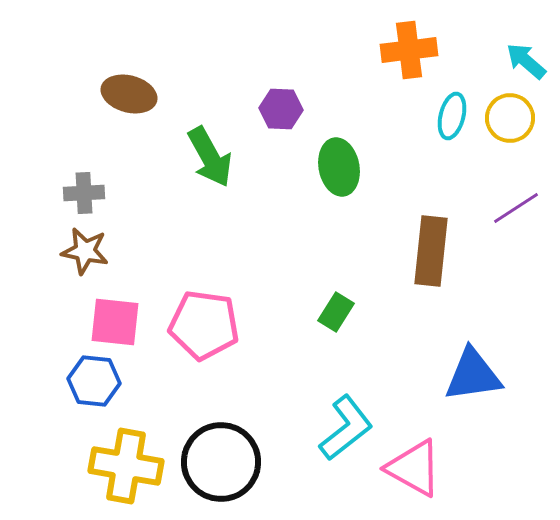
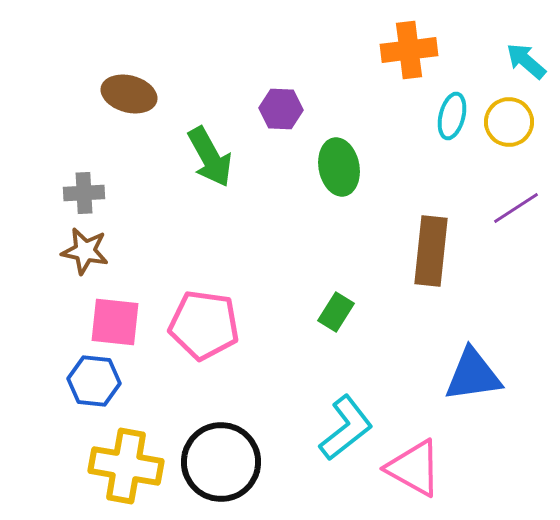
yellow circle: moved 1 px left, 4 px down
